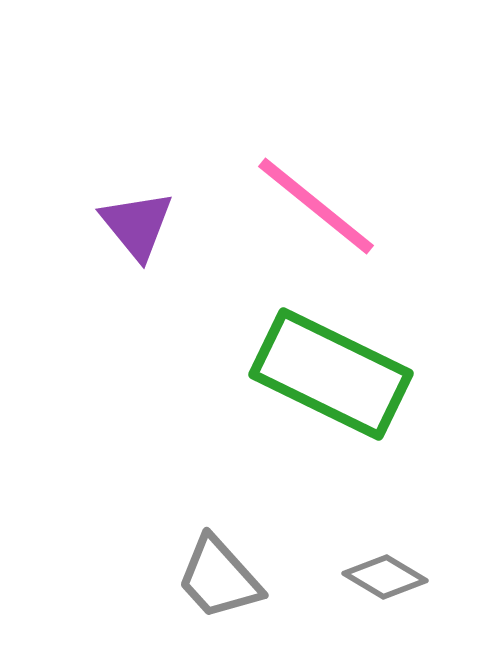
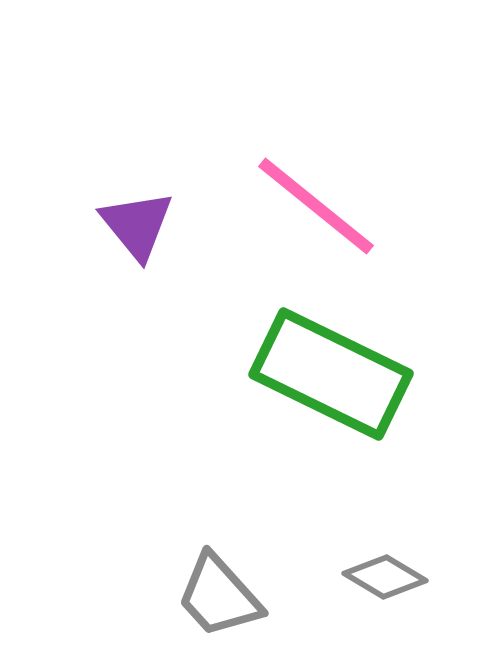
gray trapezoid: moved 18 px down
